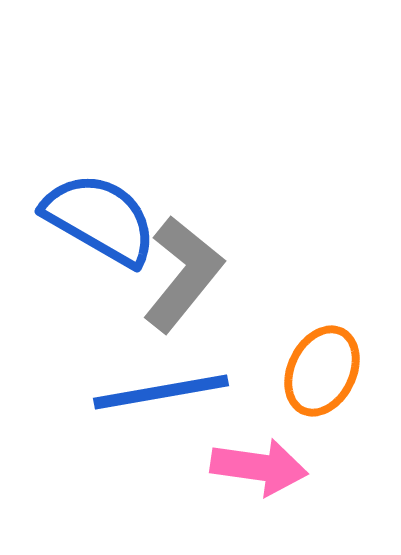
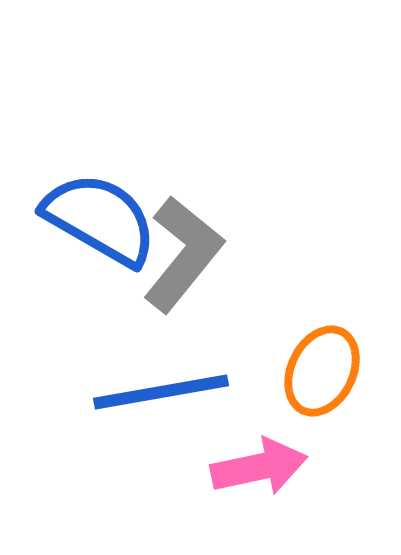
gray L-shape: moved 20 px up
pink arrow: rotated 20 degrees counterclockwise
